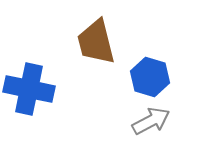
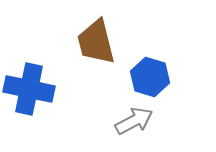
gray arrow: moved 17 px left
